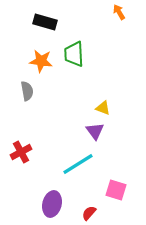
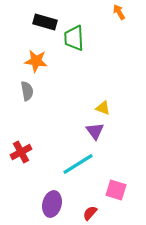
green trapezoid: moved 16 px up
orange star: moved 5 px left
red semicircle: moved 1 px right
